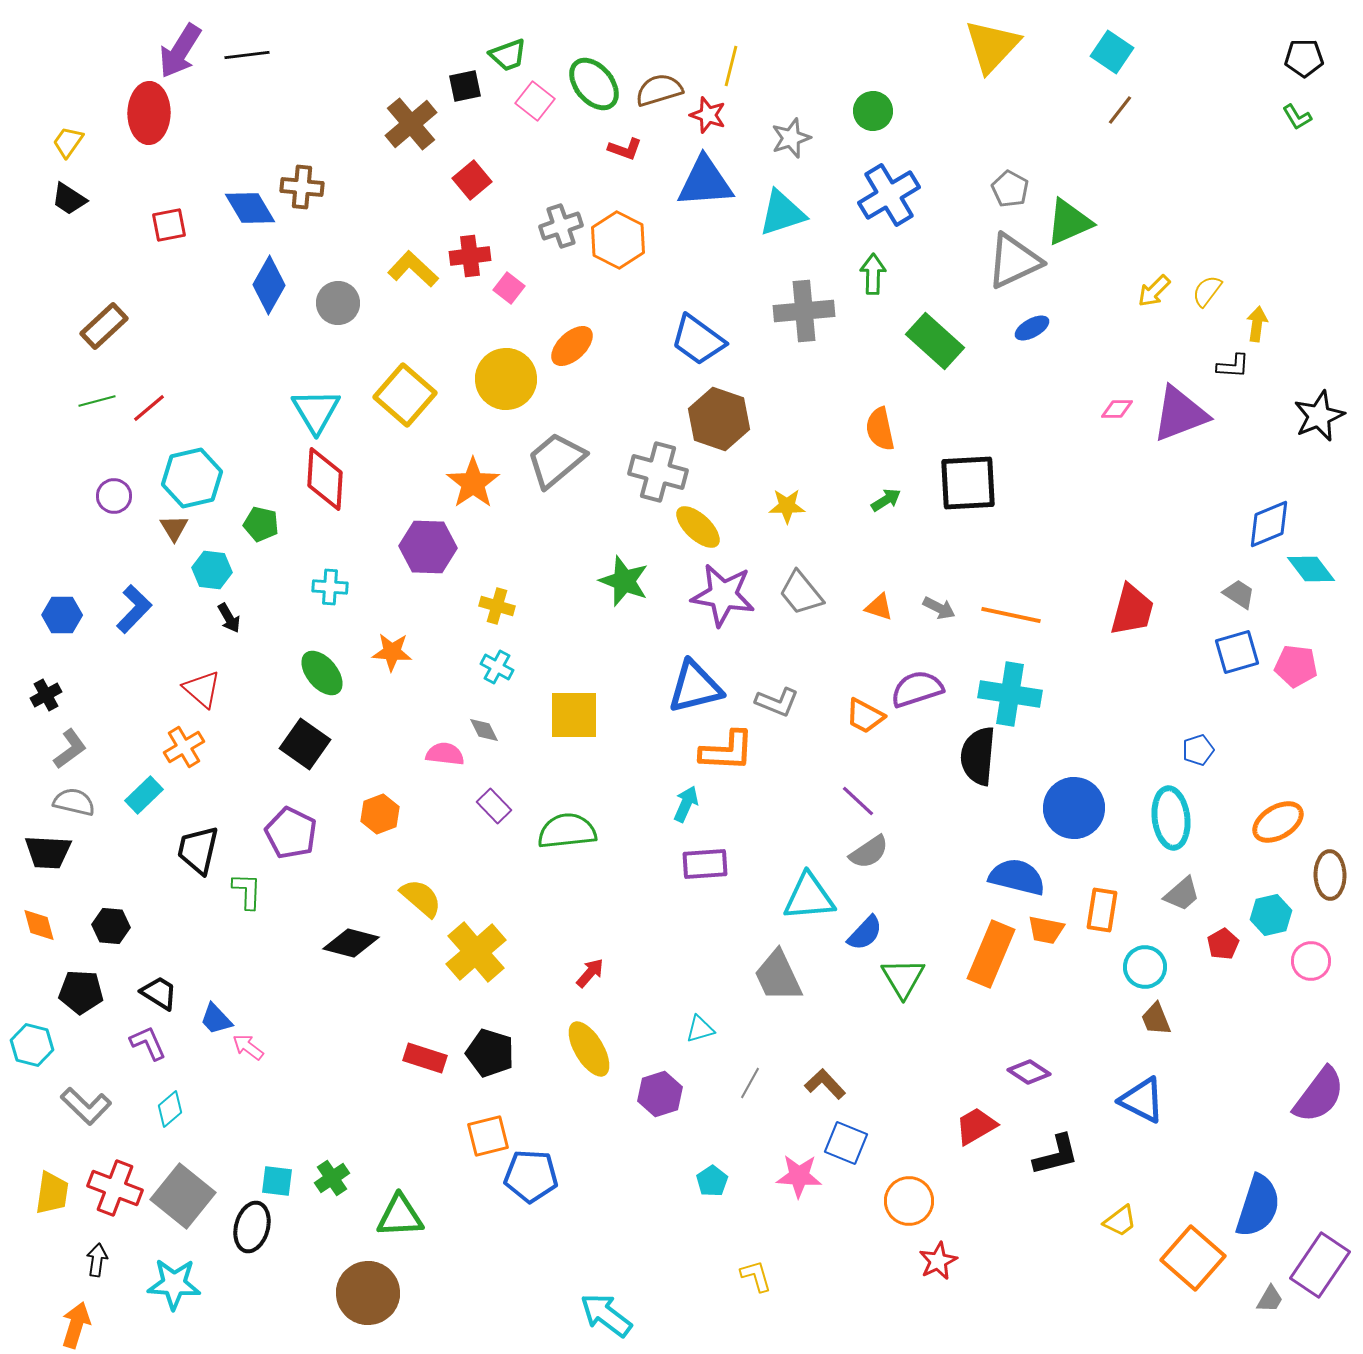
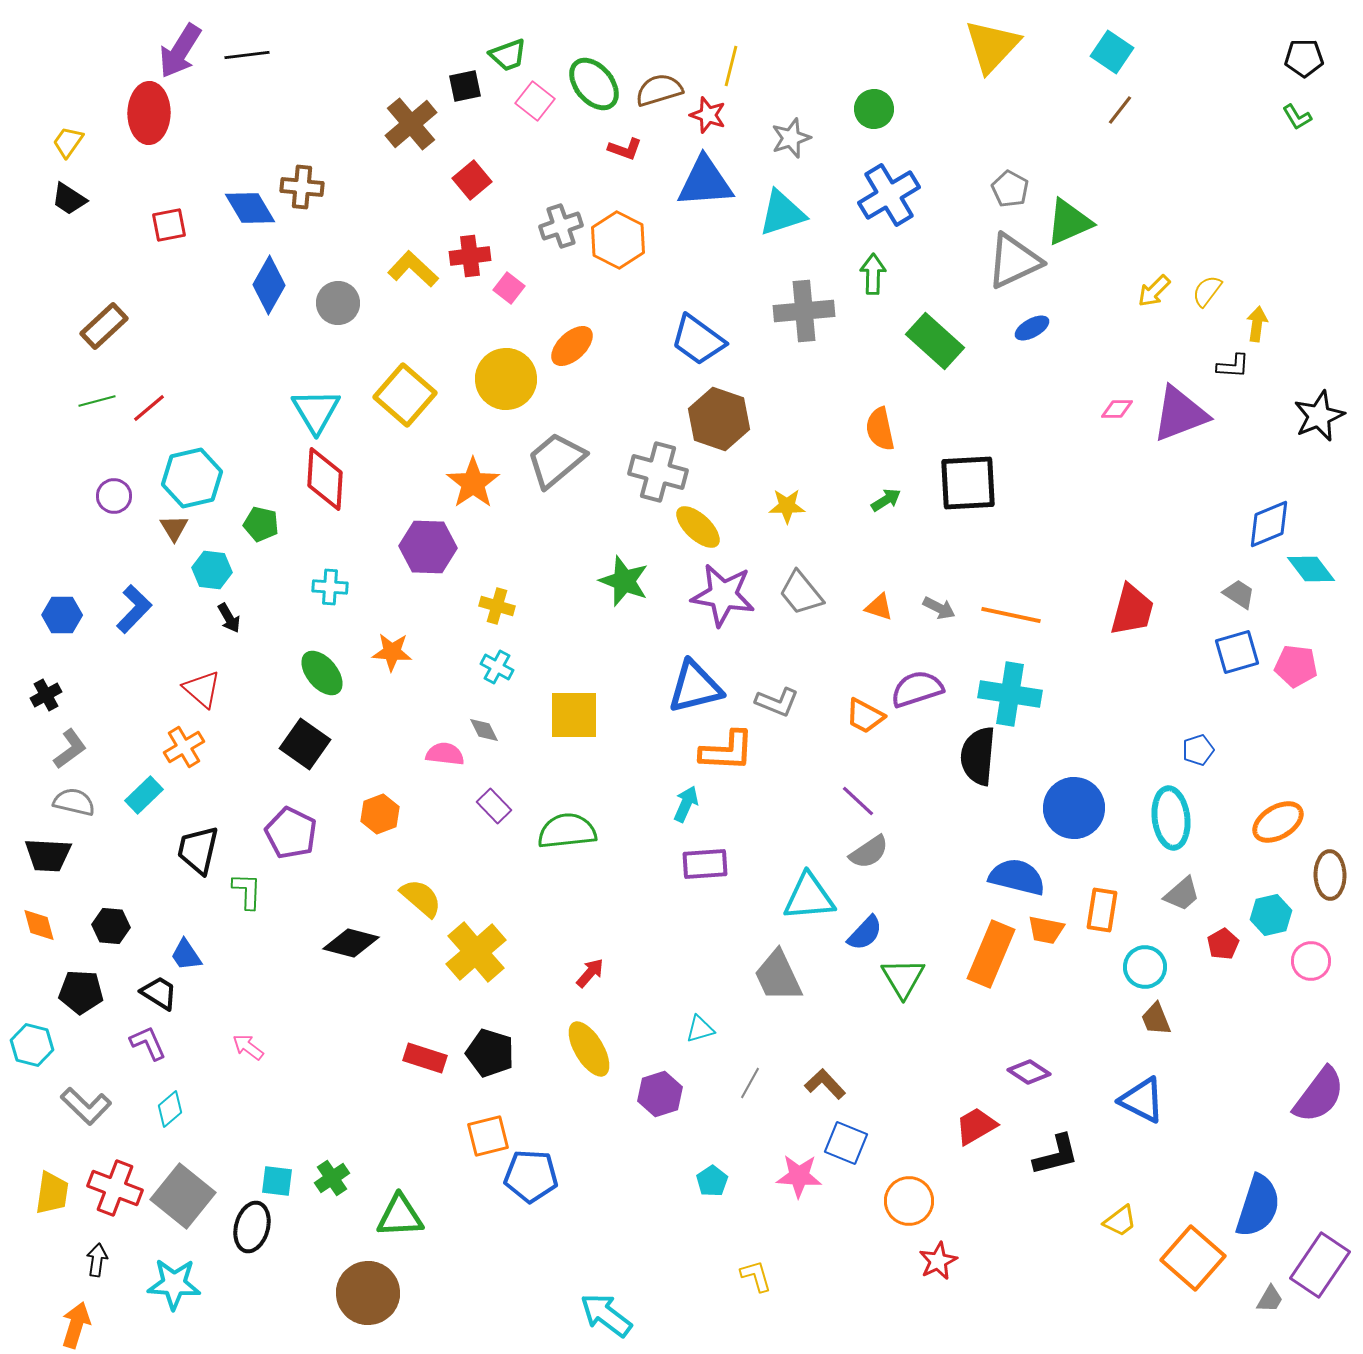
green circle at (873, 111): moved 1 px right, 2 px up
black trapezoid at (48, 852): moved 3 px down
blue trapezoid at (216, 1019): moved 30 px left, 64 px up; rotated 9 degrees clockwise
